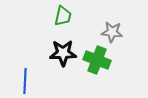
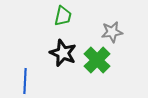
gray star: rotated 15 degrees counterclockwise
black star: rotated 24 degrees clockwise
green cross: rotated 24 degrees clockwise
